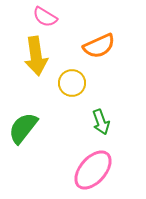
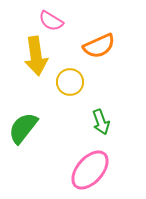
pink semicircle: moved 6 px right, 4 px down
yellow circle: moved 2 px left, 1 px up
pink ellipse: moved 3 px left
